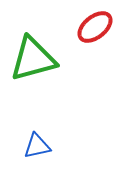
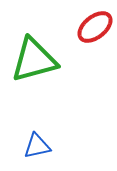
green triangle: moved 1 px right, 1 px down
